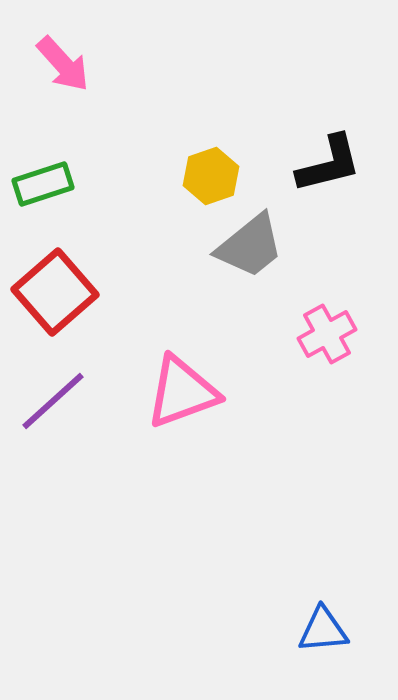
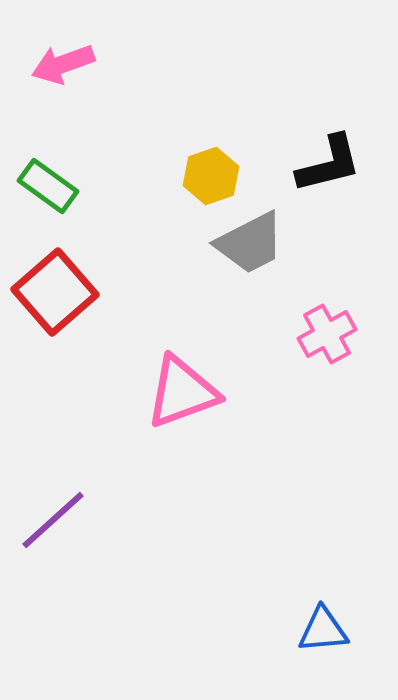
pink arrow: rotated 112 degrees clockwise
green rectangle: moved 5 px right, 2 px down; rotated 54 degrees clockwise
gray trapezoid: moved 3 px up; rotated 12 degrees clockwise
purple line: moved 119 px down
